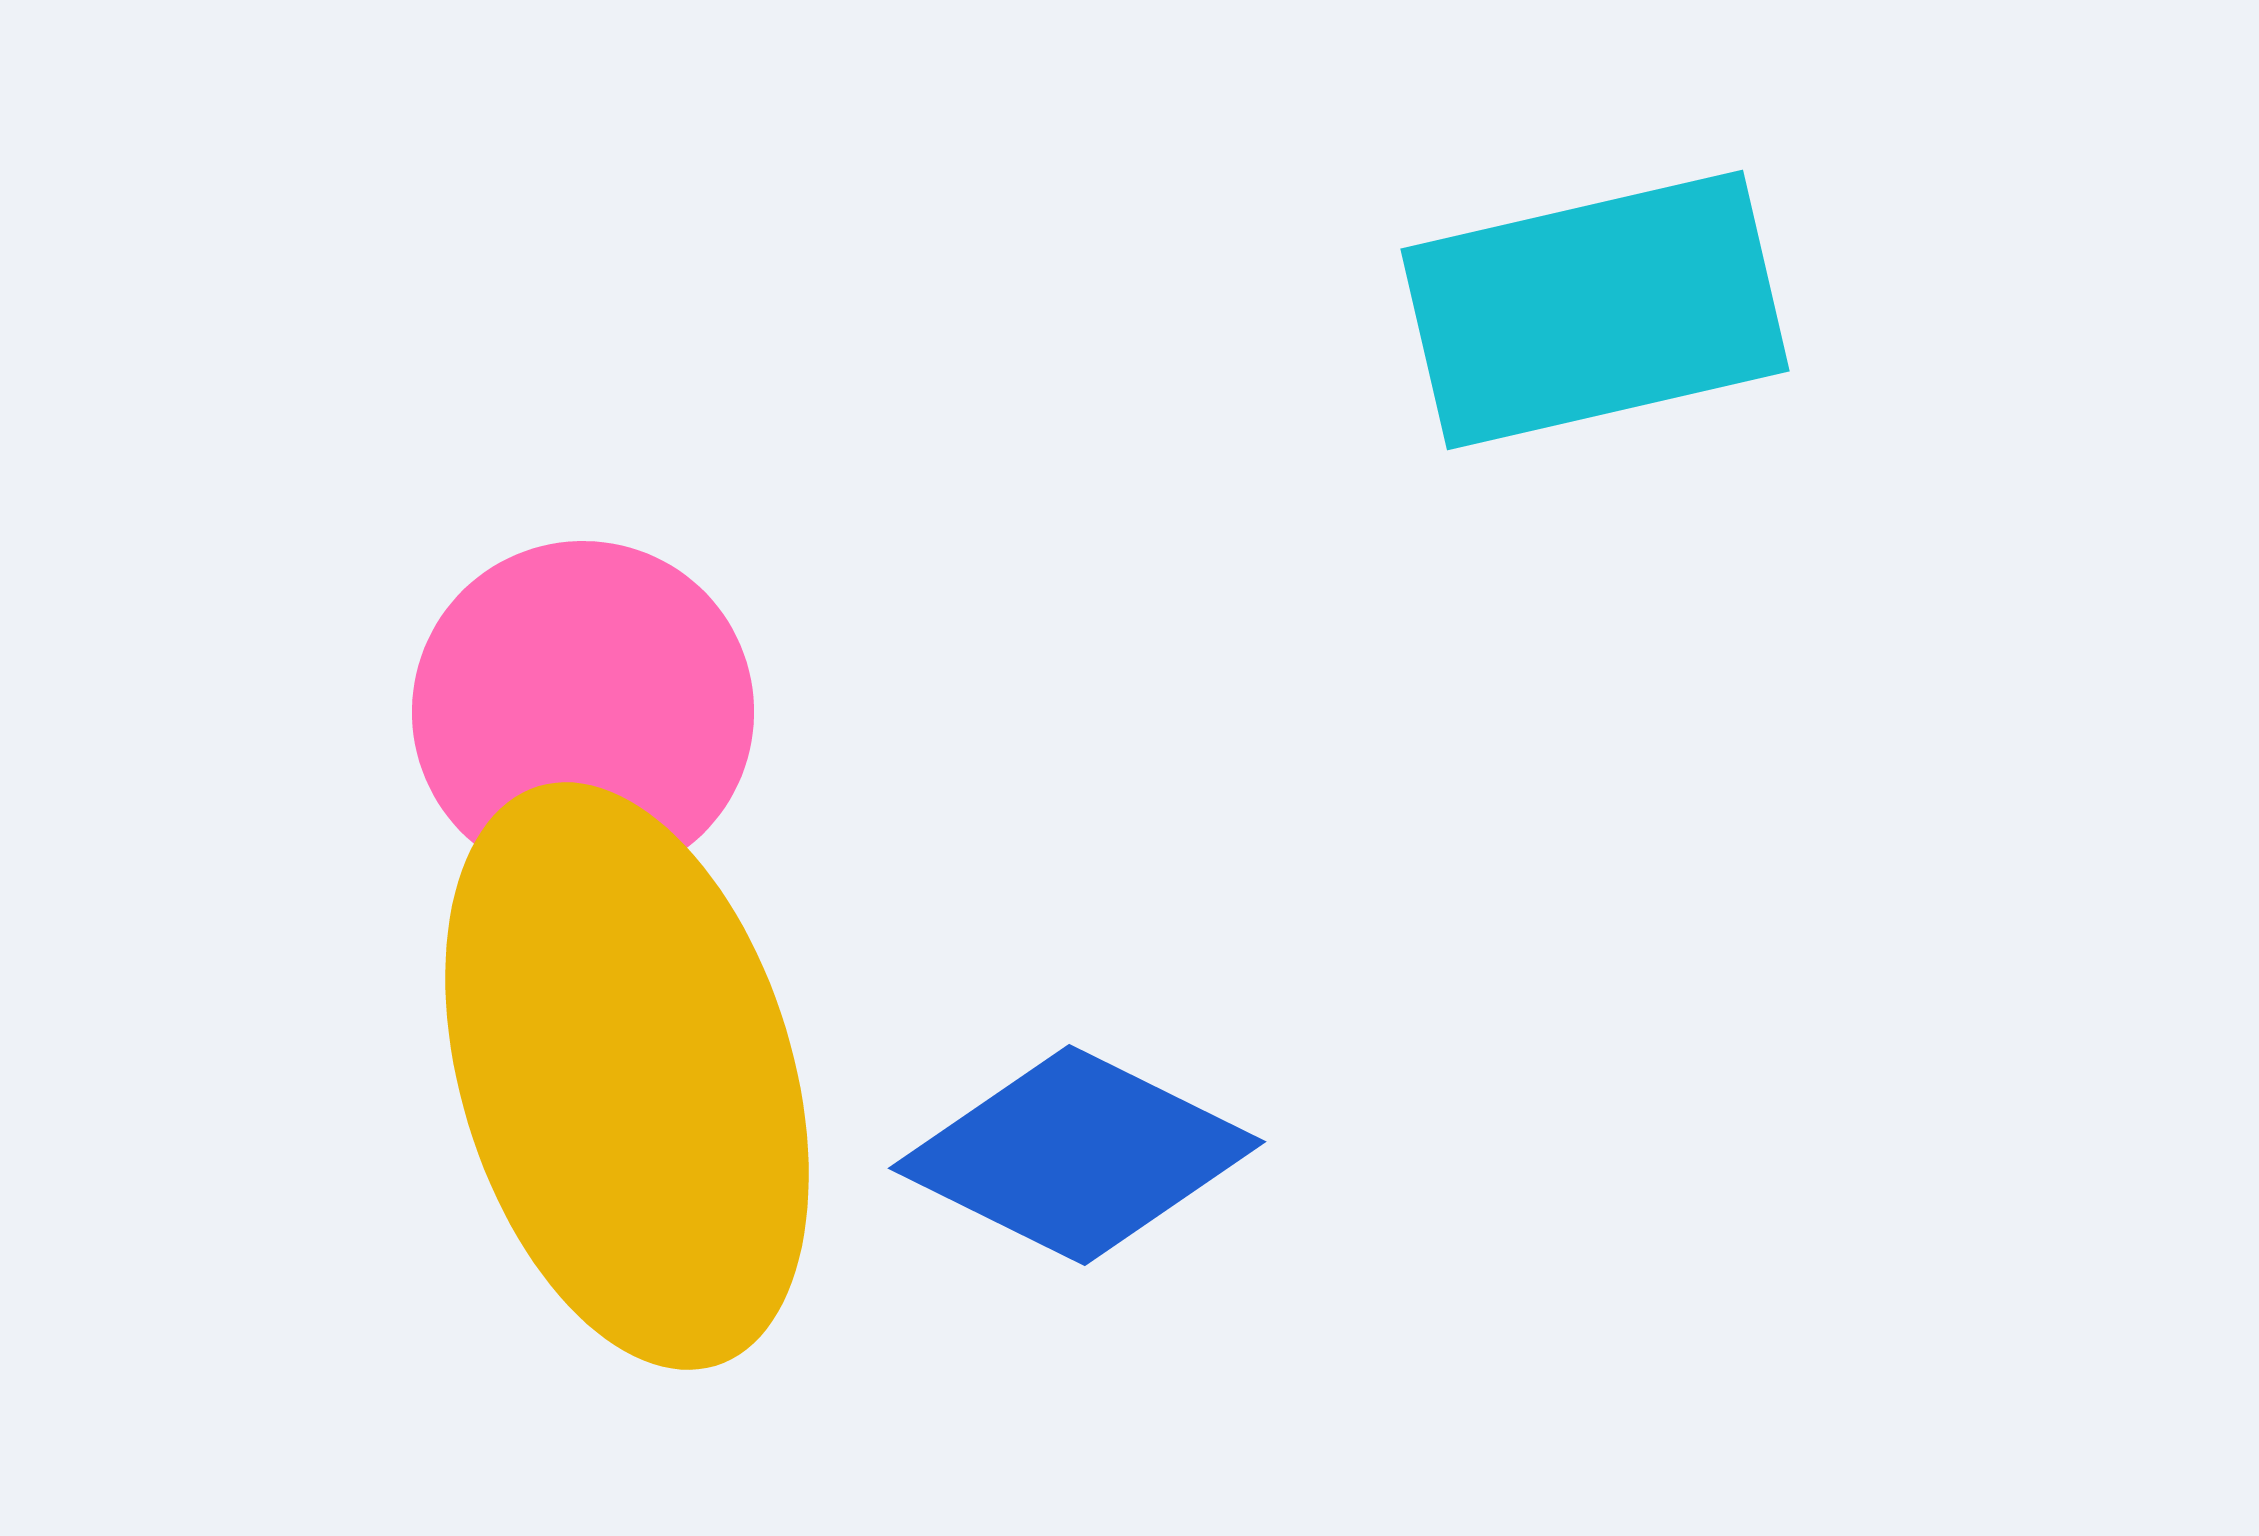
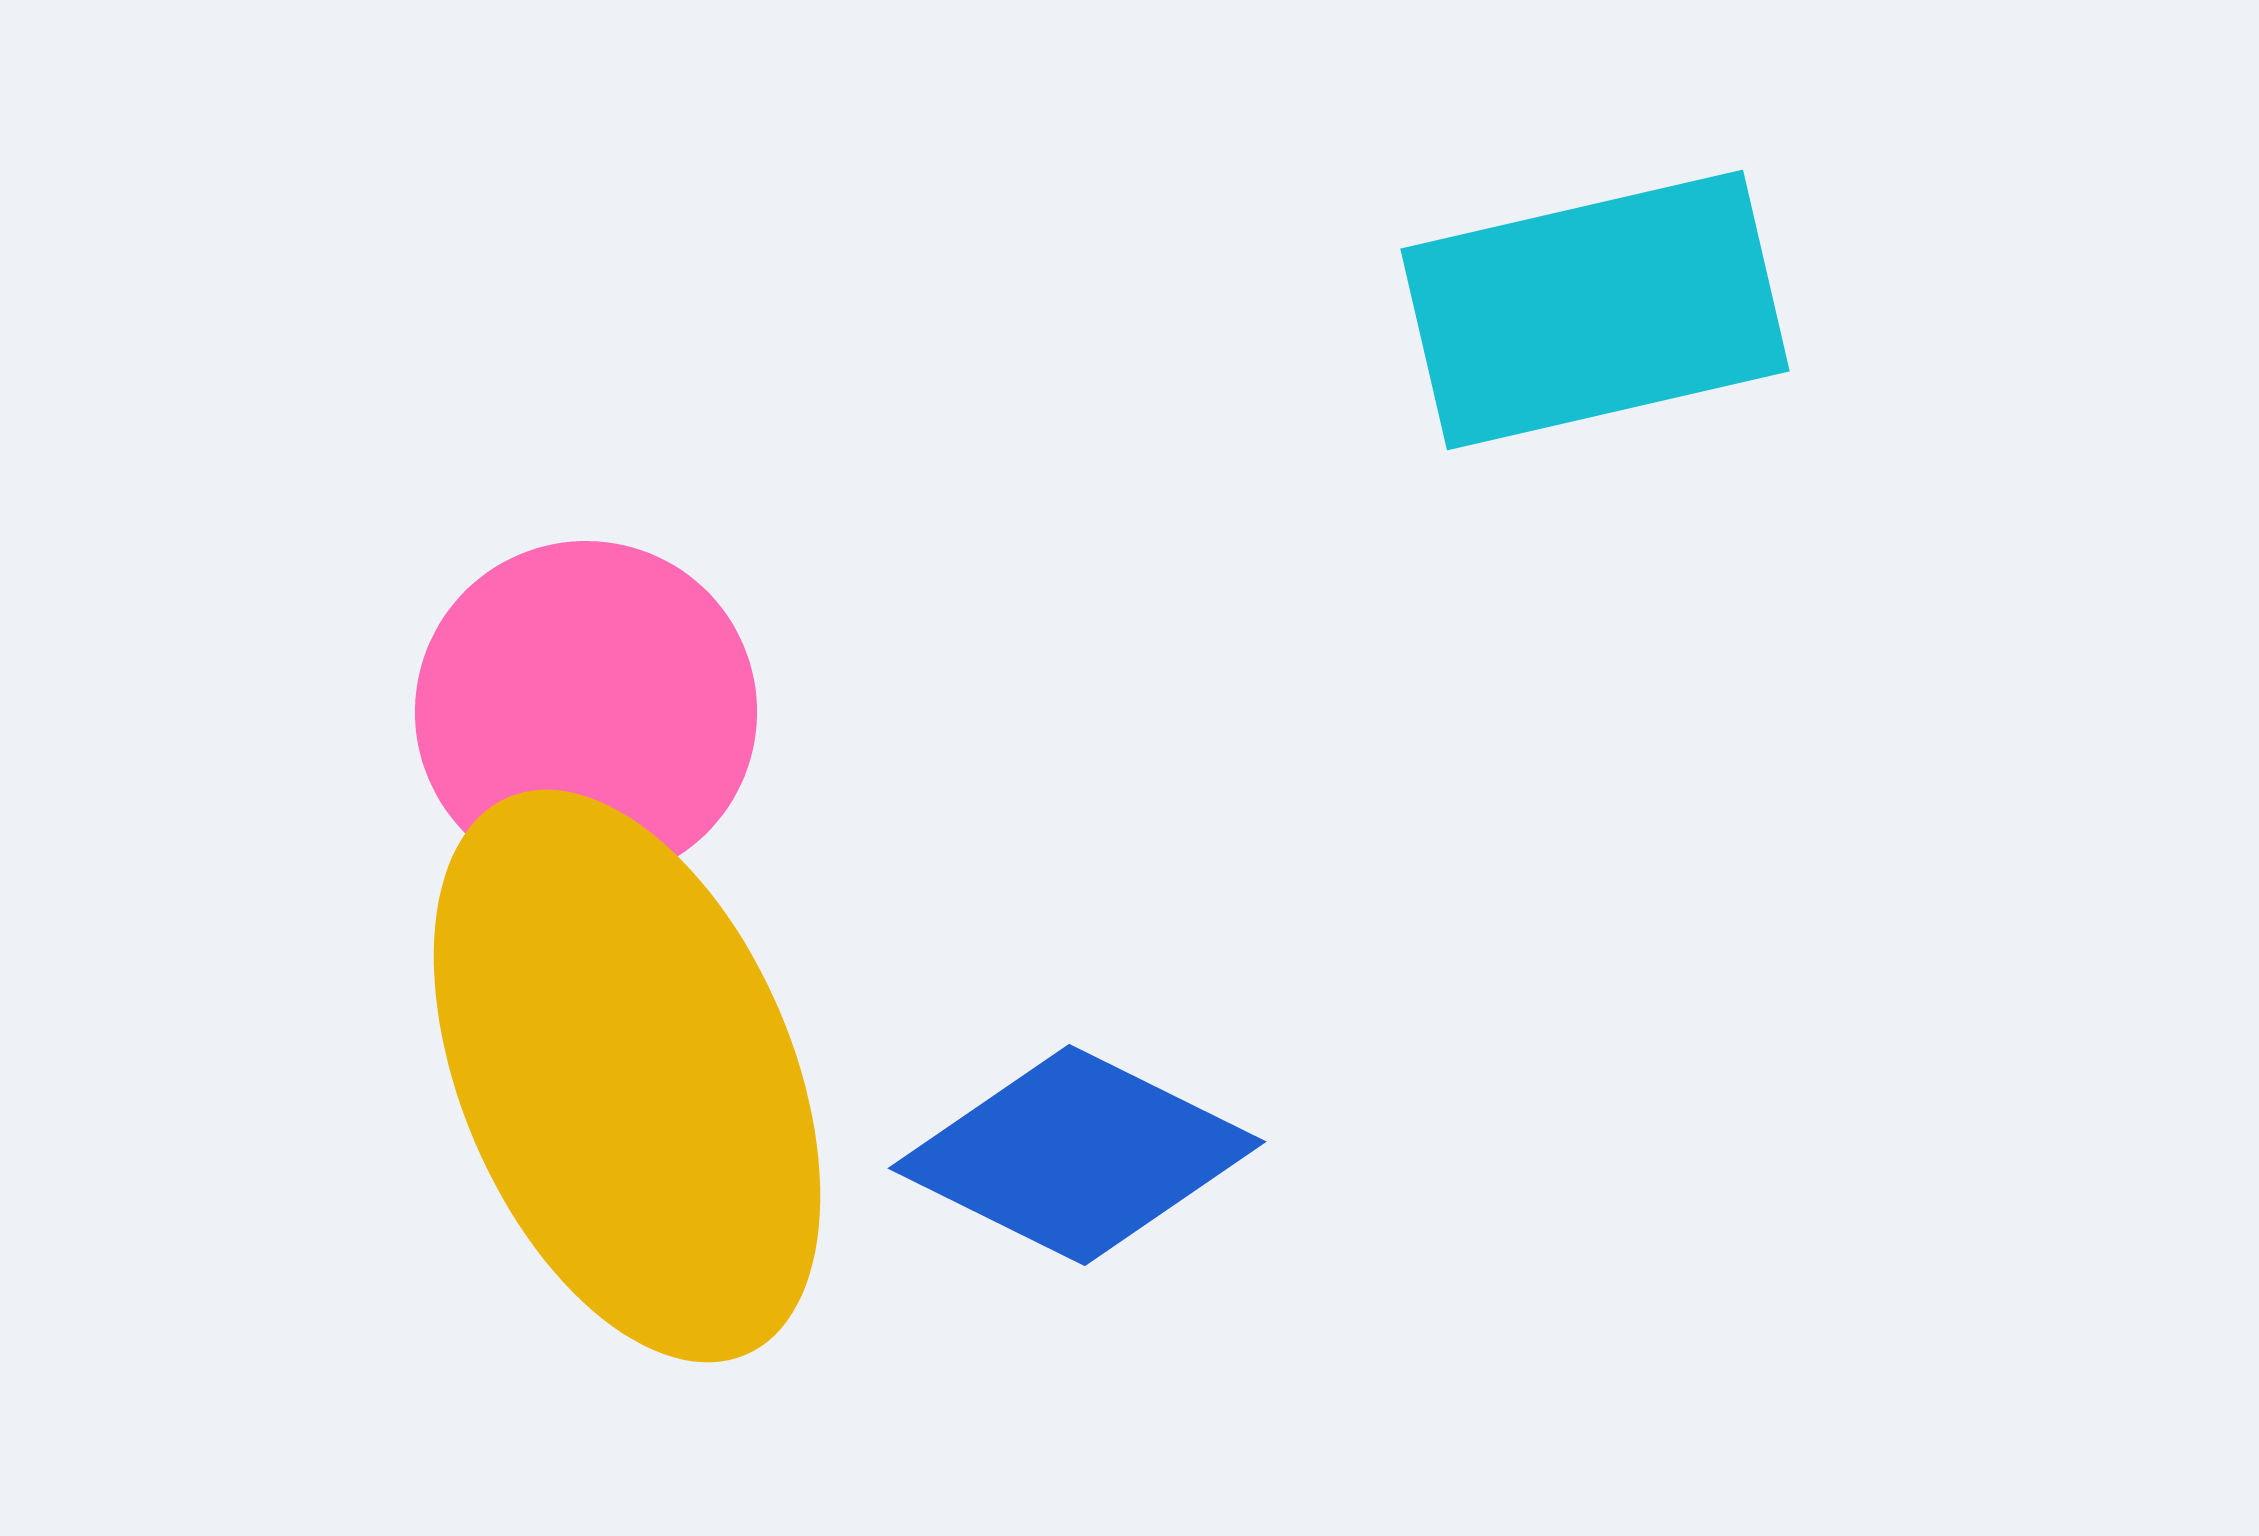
pink circle: moved 3 px right
yellow ellipse: rotated 6 degrees counterclockwise
